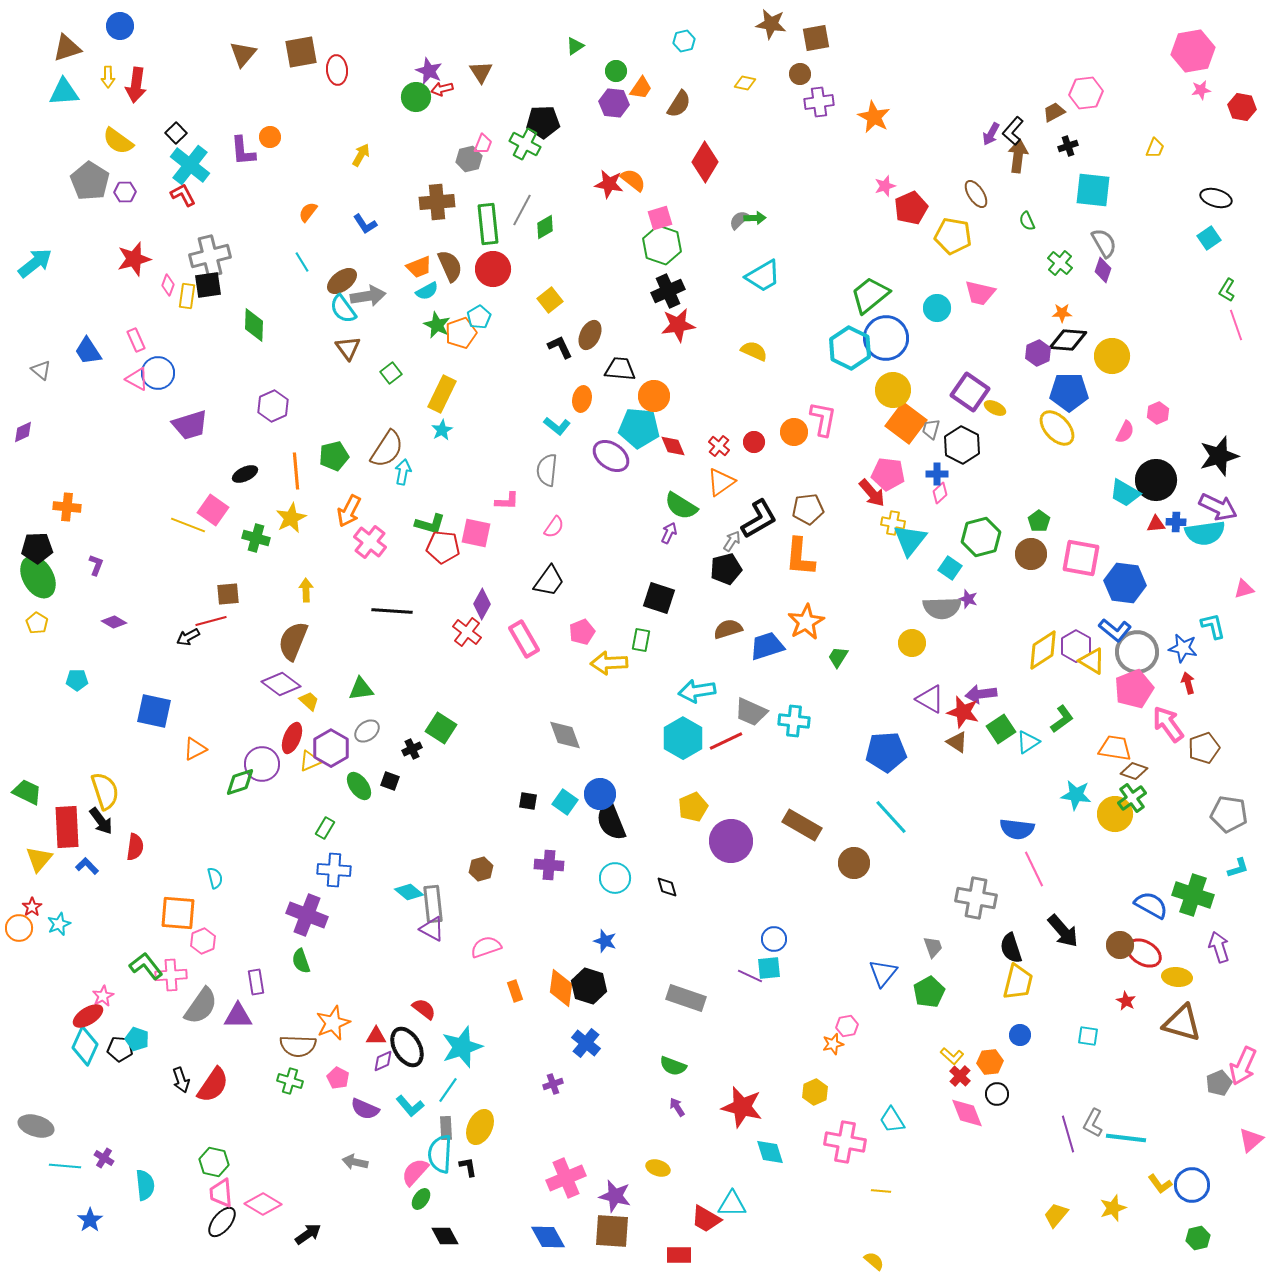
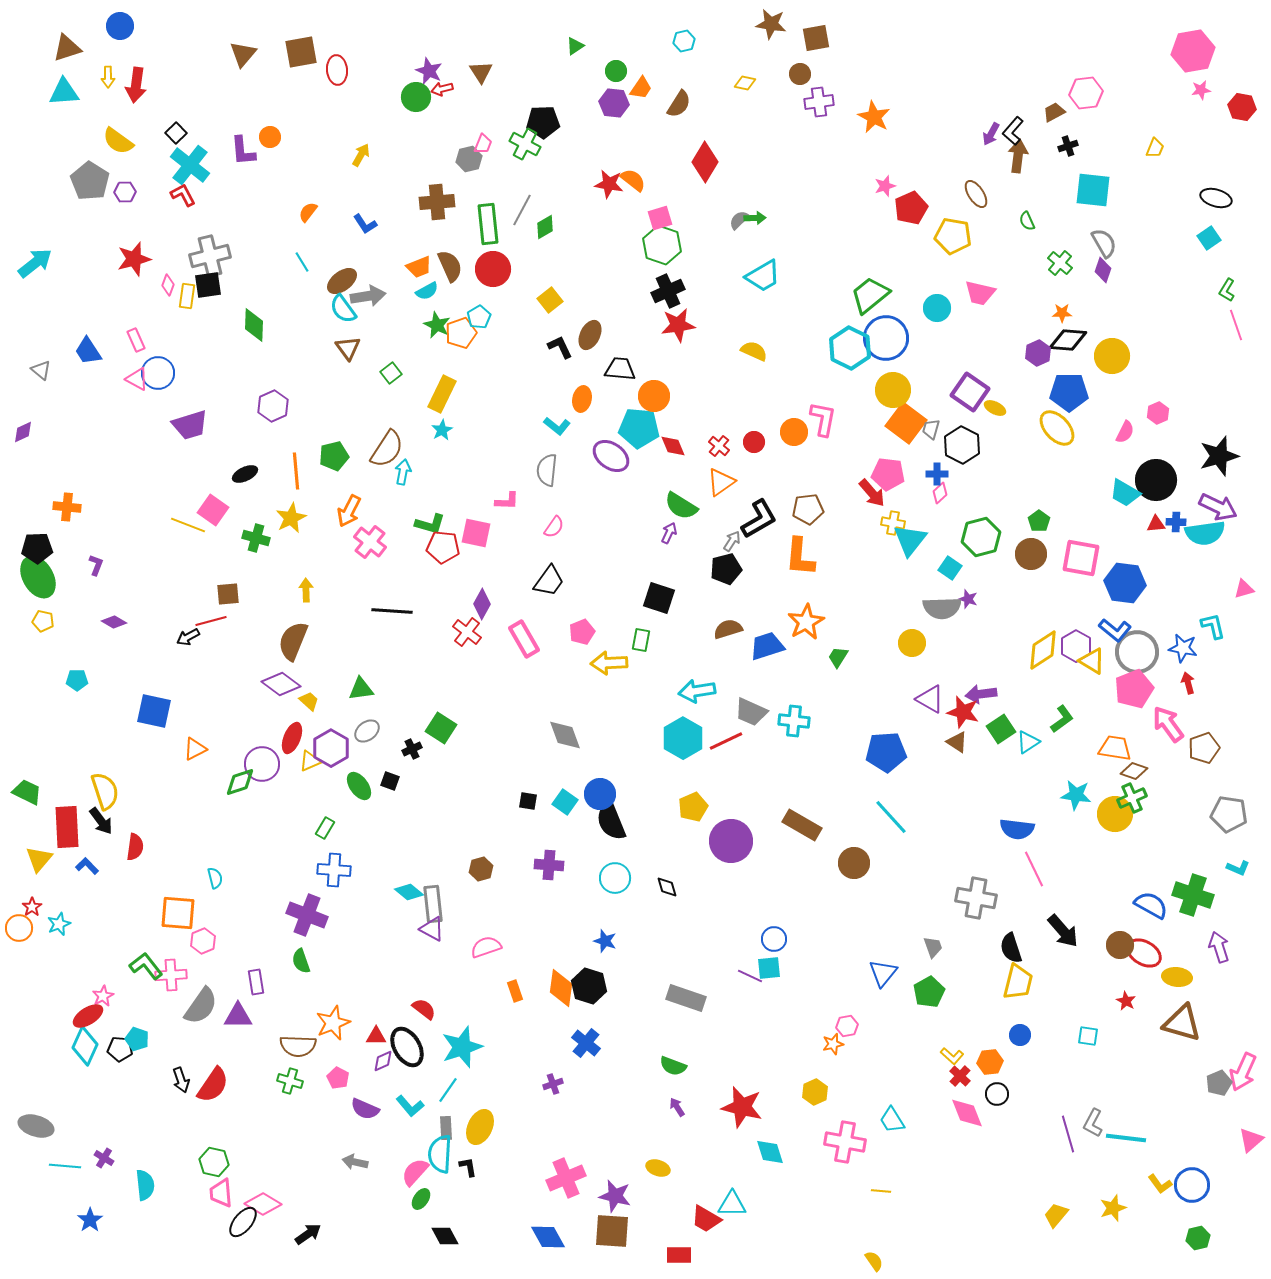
yellow pentagon at (37, 623): moved 6 px right, 2 px up; rotated 20 degrees counterclockwise
green cross at (1132, 798): rotated 12 degrees clockwise
cyan L-shape at (1238, 868): rotated 40 degrees clockwise
pink arrow at (1243, 1066): moved 6 px down
black ellipse at (222, 1222): moved 21 px right
yellow semicircle at (874, 1261): rotated 15 degrees clockwise
